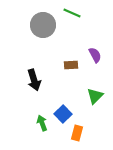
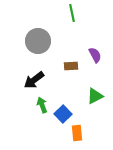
green line: rotated 54 degrees clockwise
gray circle: moved 5 px left, 16 px down
brown rectangle: moved 1 px down
black arrow: rotated 70 degrees clockwise
green triangle: rotated 18 degrees clockwise
green arrow: moved 18 px up
orange rectangle: rotated 21 degrees counterclockwise
